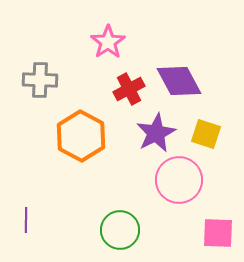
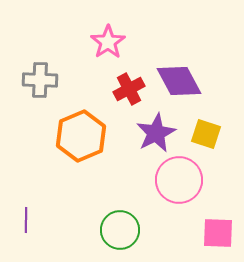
orange hexagon: rotated 9 degrees clockwise
